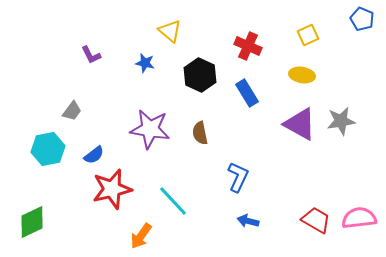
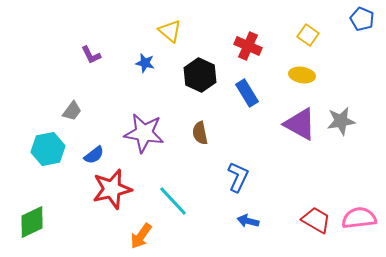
yellow square: rotated 30 degrees counterclockwise
purple star: moved 6 px left, 4 px down
